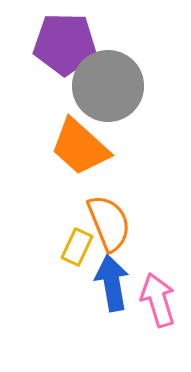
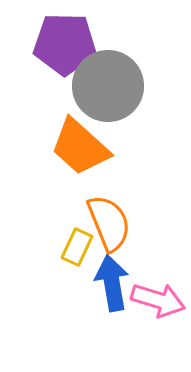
pink arrow: rotated 124 degrees clockwise
